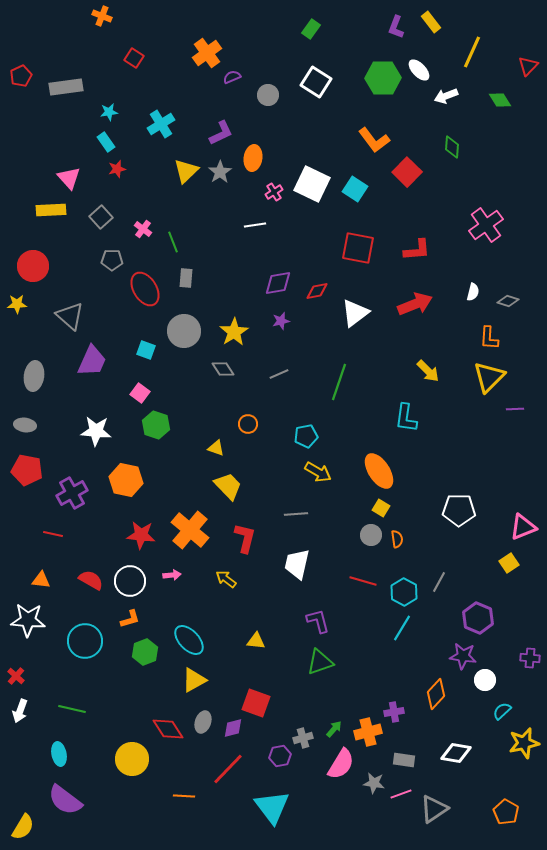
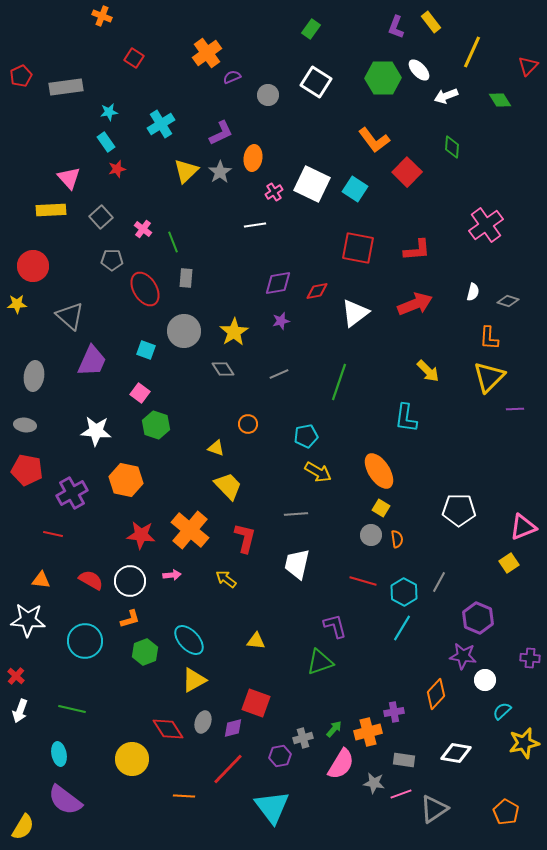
purple L-shape at (318, 621): moved 17 px right, 5 px down
